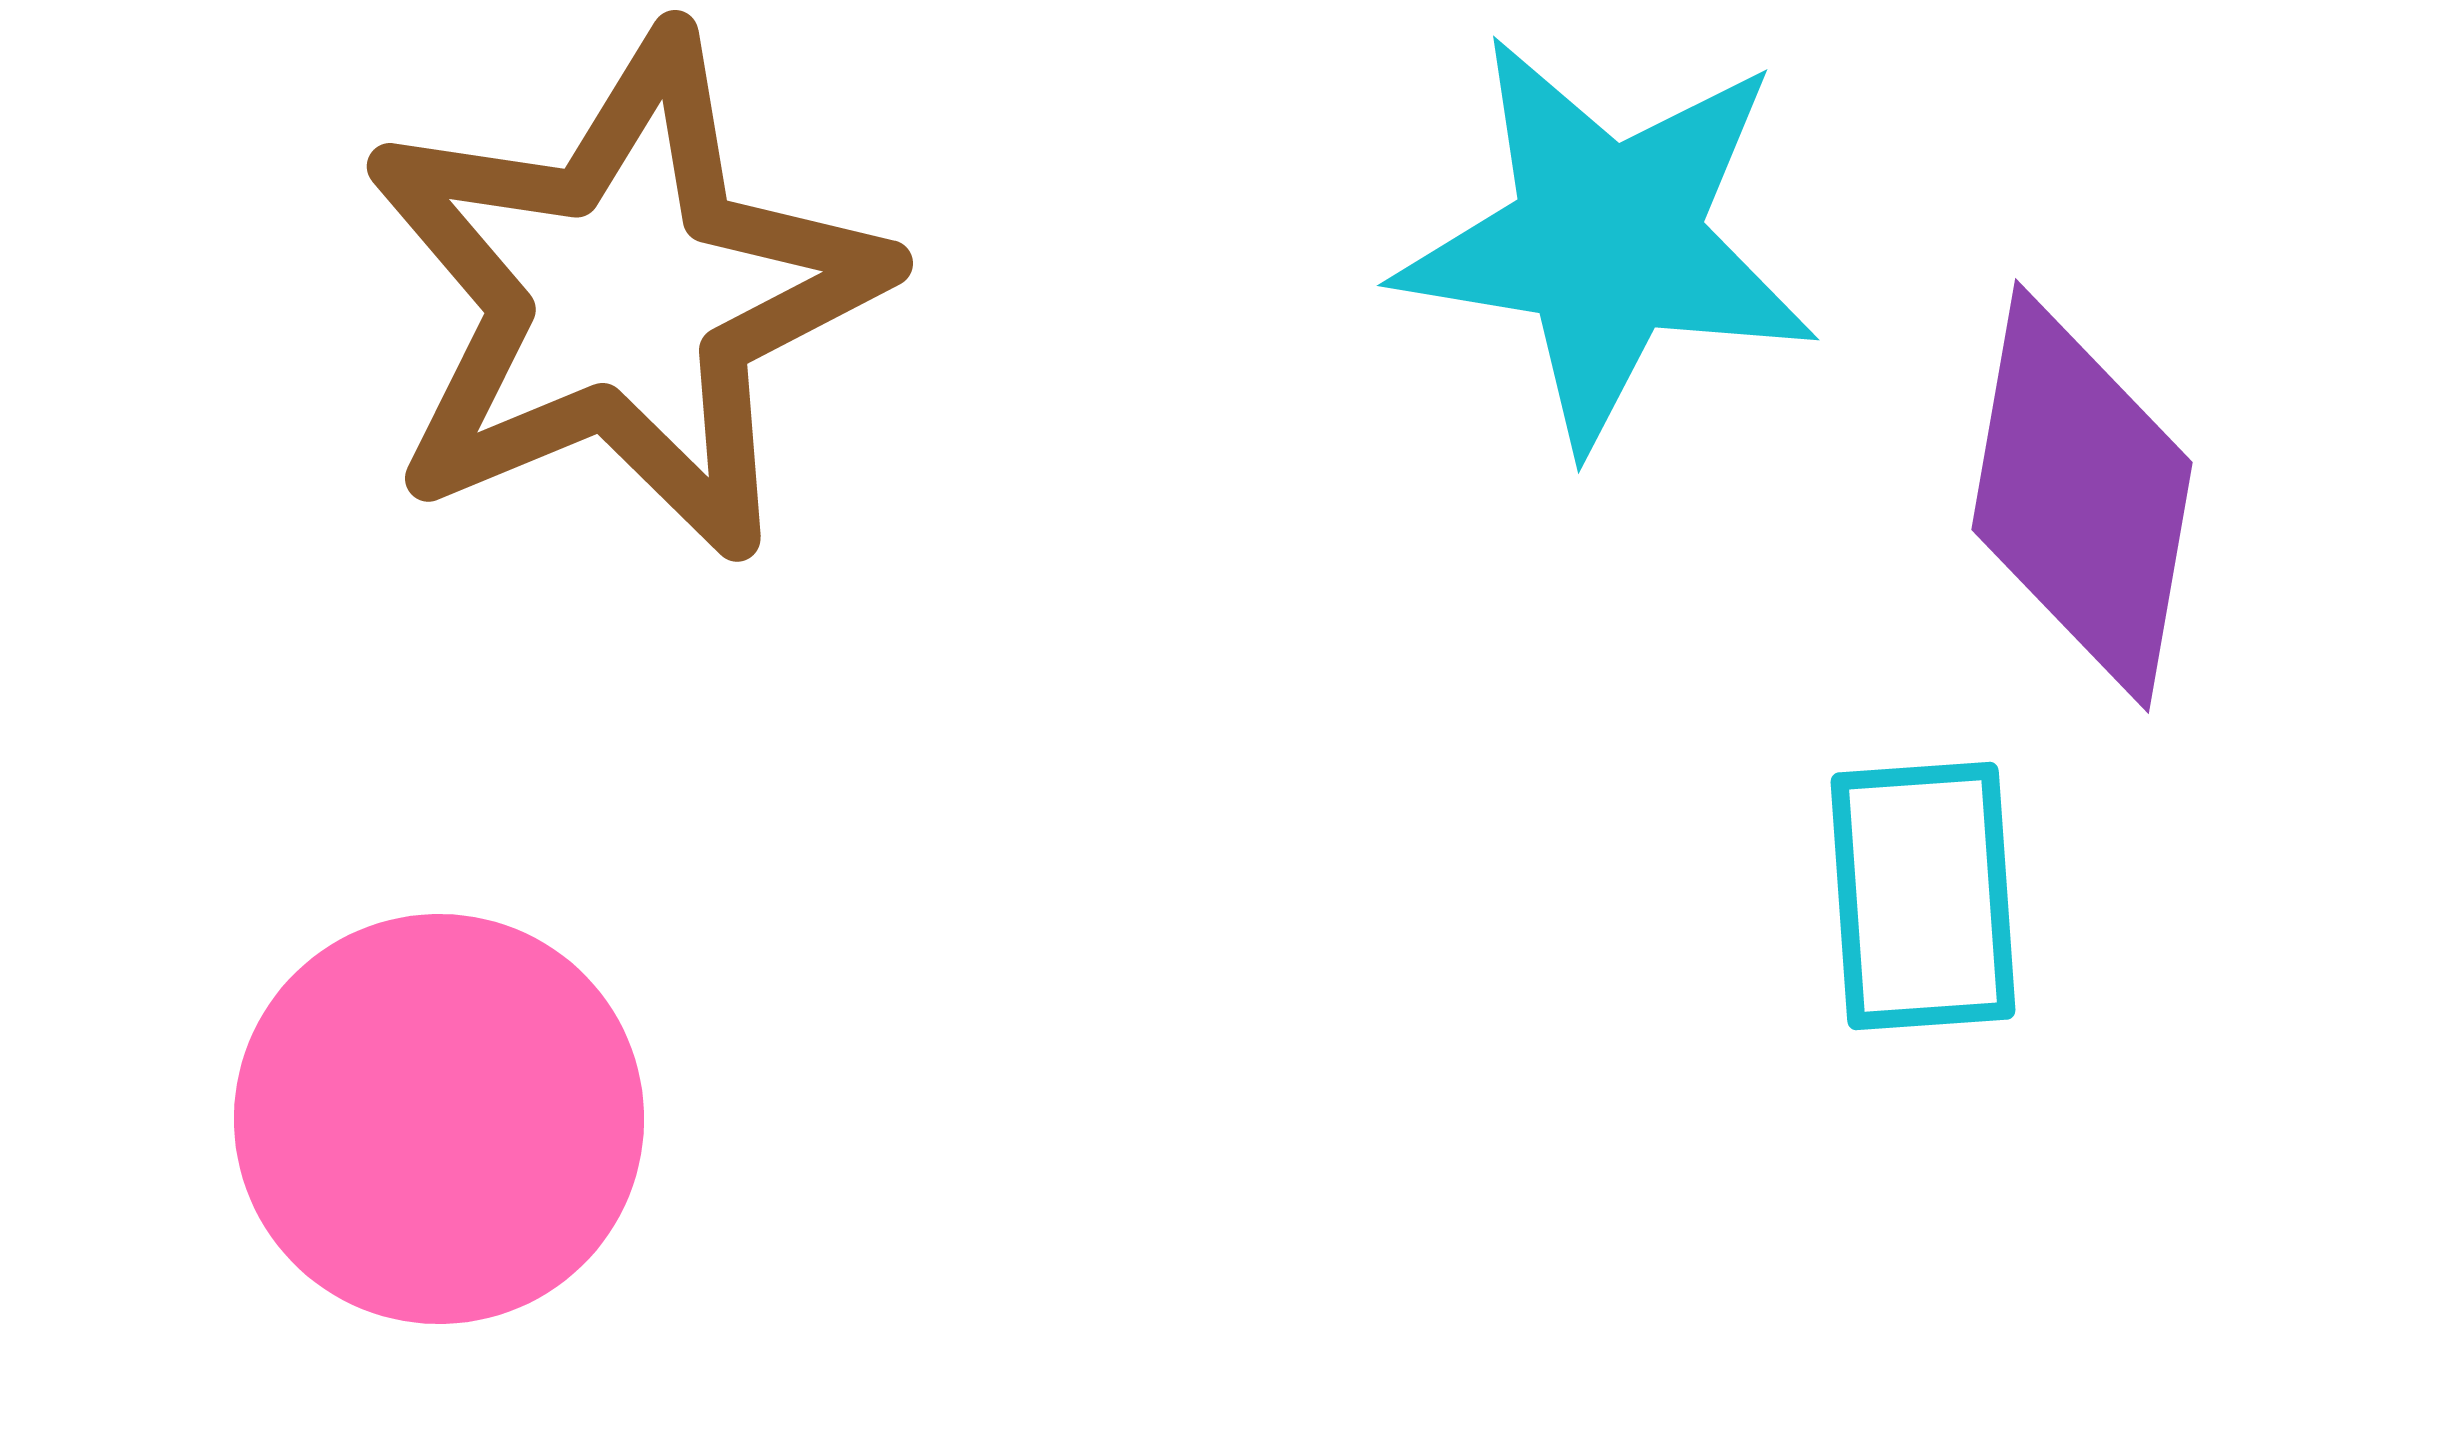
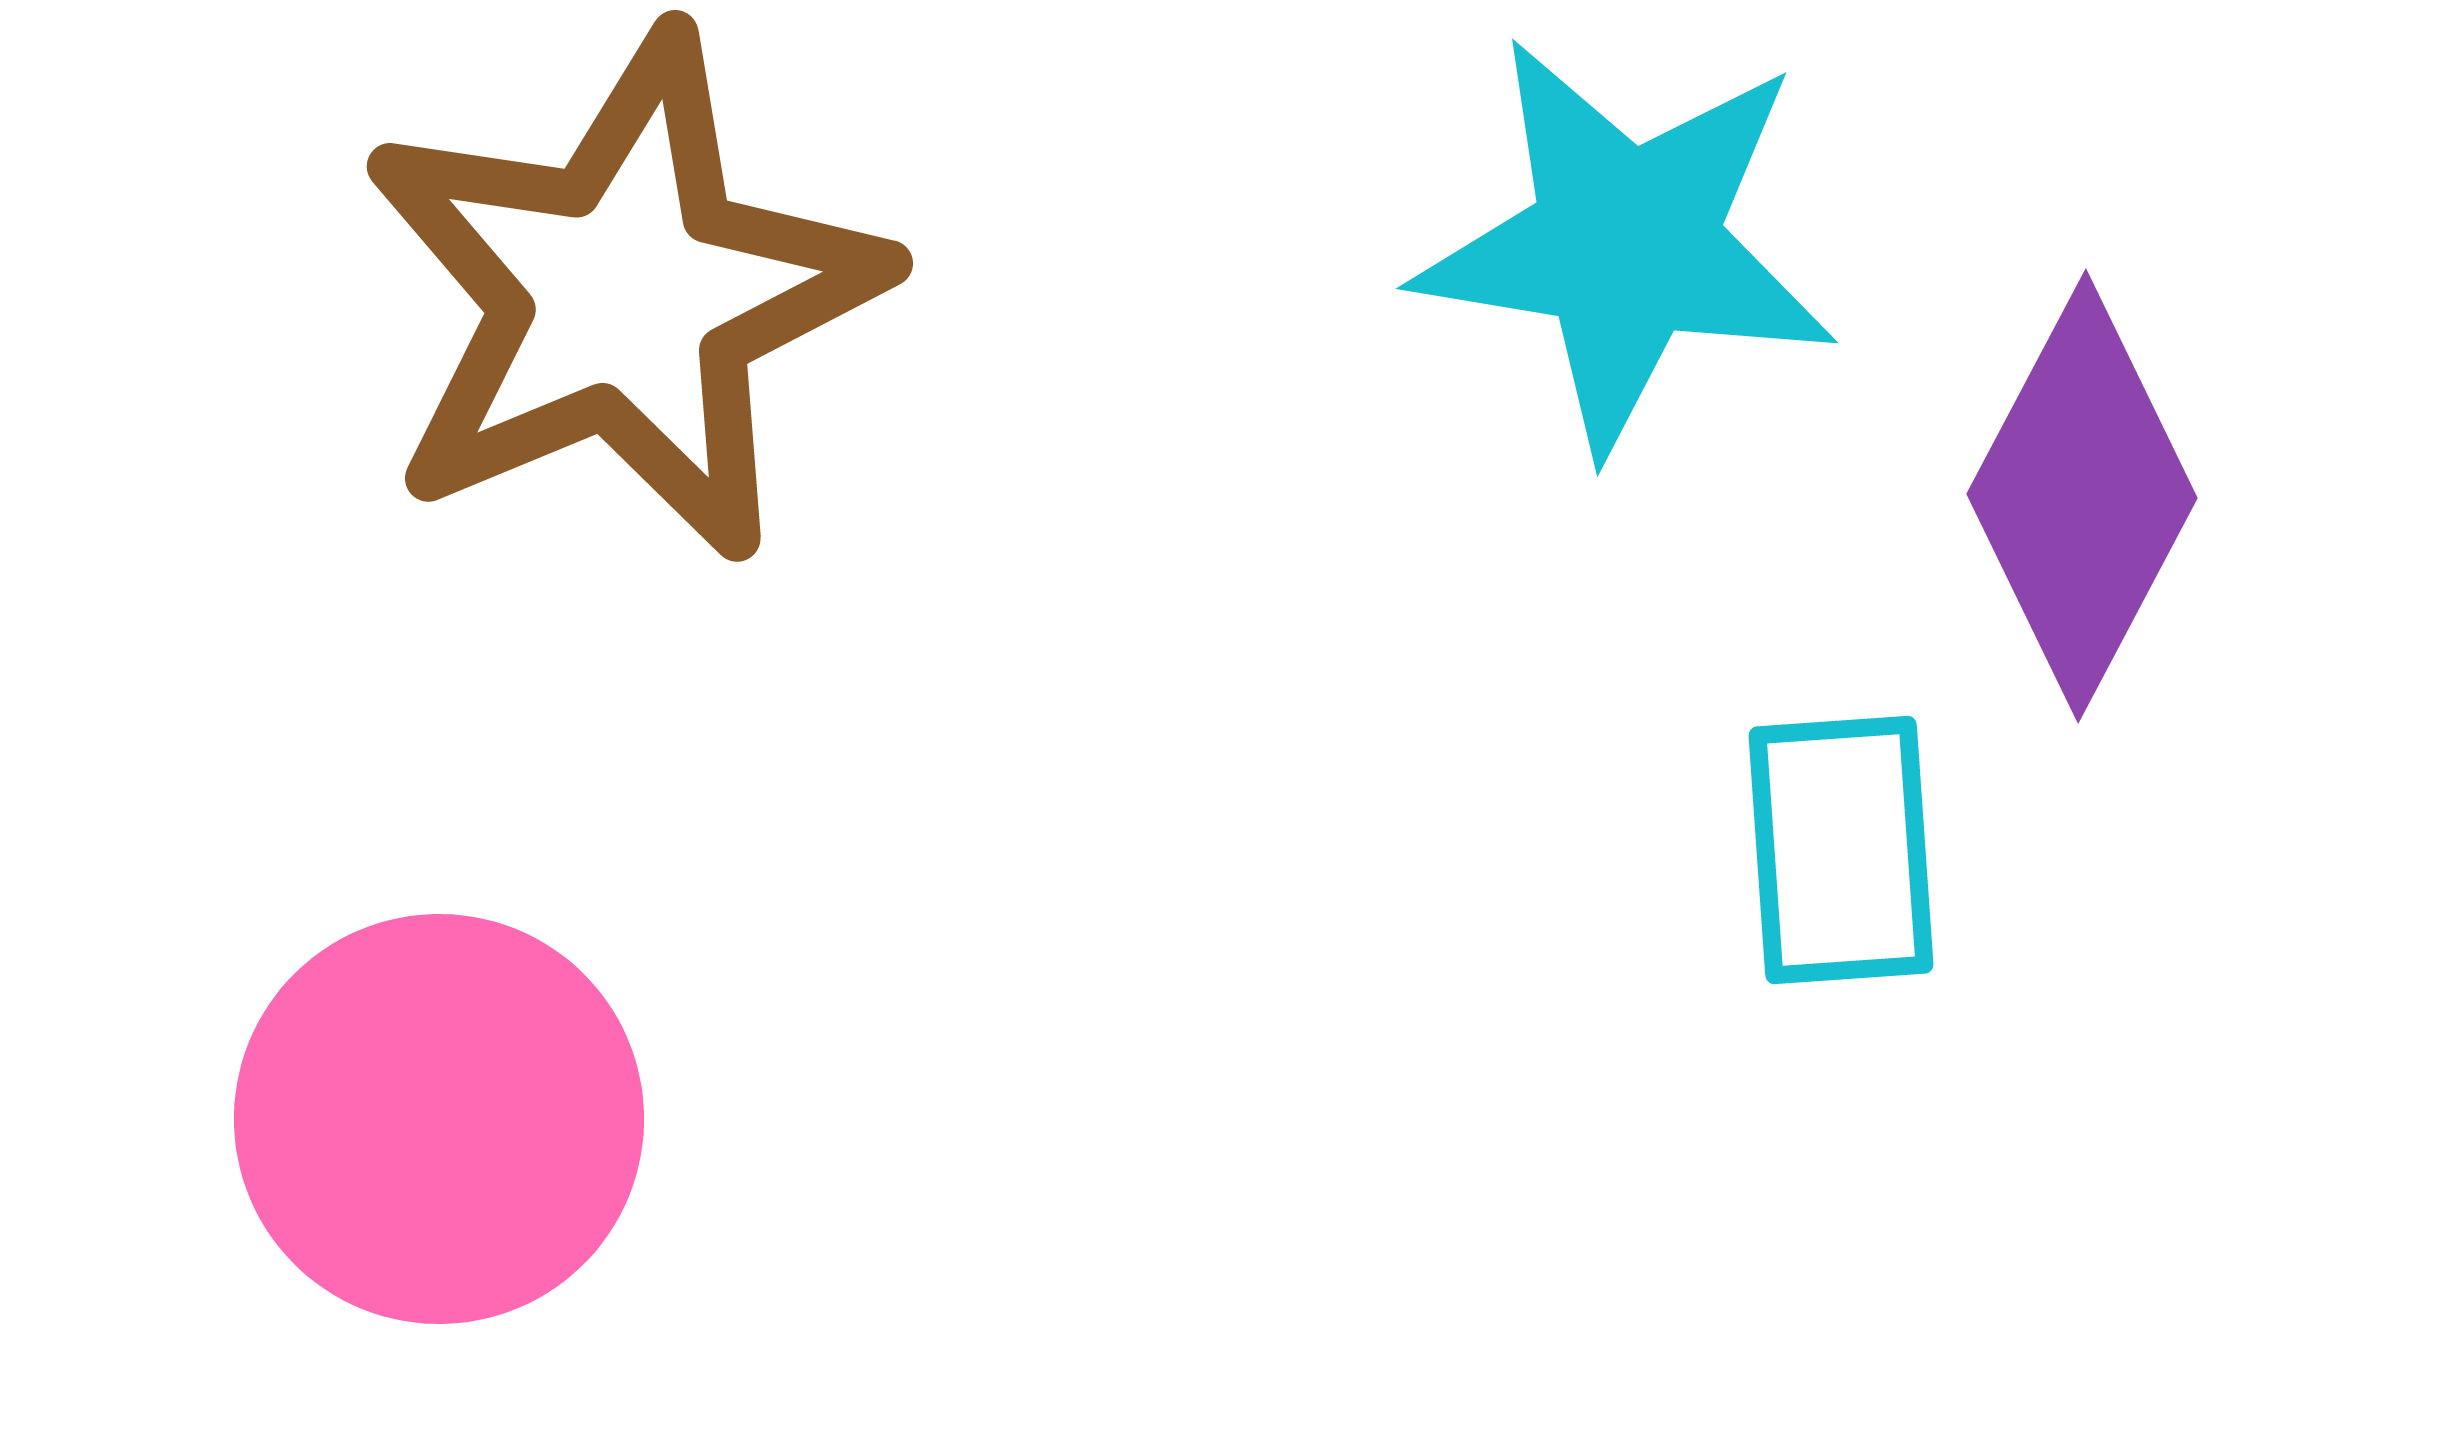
cyan star: moved 19 px right, 3 px down
purple diamond: rotated 18 degrees clockwise
cyan rectangle: moved 82 px left, 46 px up
